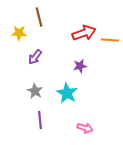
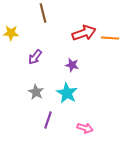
brown line: moved 4 px right, 4 px up
yellow star: moved 8 px left
orange line: moved 2 px up
purple star: moved 8 px left, 1 px up; rotated 24 degrees clockwise
gray star: moved 1 px right, 1 px down
purple line: moved 8 px right; rotated 24 degrees clockwise
